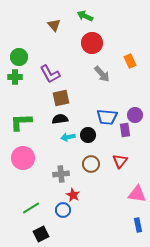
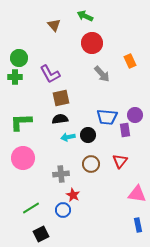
green circle: moved 1 px down
